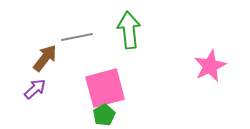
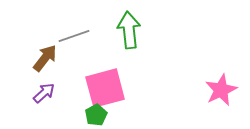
gray line: moved 3 px left, 1 px up; rotated 8 degrees counterclockwise
pink star: moved 11 px right, 24 px down
purple arrow: moved 9 px right, 4 px down
green pentagon: moved 8 px left
